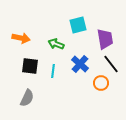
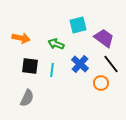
purple trapezoid: moved 1 px left, 1 px up; rotated 45 degrees counterclockwise
cyan line: moved 1 px left, 1 px up
